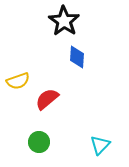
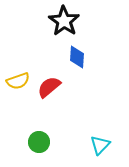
red semicircle: moved 2 px right, 12 px up
